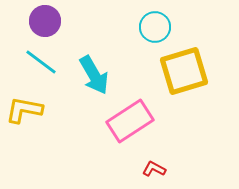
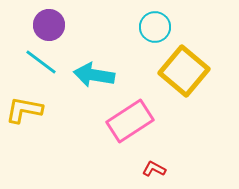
purple circle: moved 4 px right, 4 px down
yellow square: rotated 33 degrees counterclockwise
cyan arrow: rotated 129 degrees clockwise
